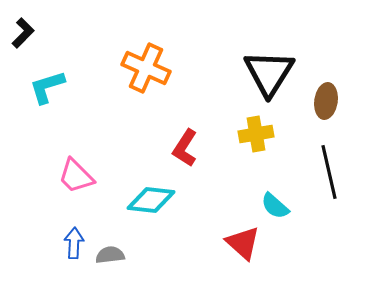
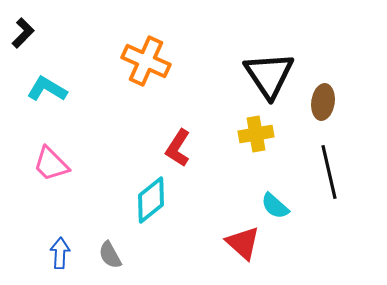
orange cross: moved 7 px up
black triangle: moved 2 px down; rotated 6 degrees counterclockwise
cyan L-shape: moved 2 px down; rotated 48 degrees clockwise
brown ellipse: moved 3 px left, 1 px down
red L-shape: moved 7 px left
pink trapezoid: moved 25 px left, 12 px up
cyan diamond: rotated 45 degrees counterclockwise
blue arrow: moved 14 px left, 10 px down
gray semicircle: rotated 112 degrees counterclockwise
